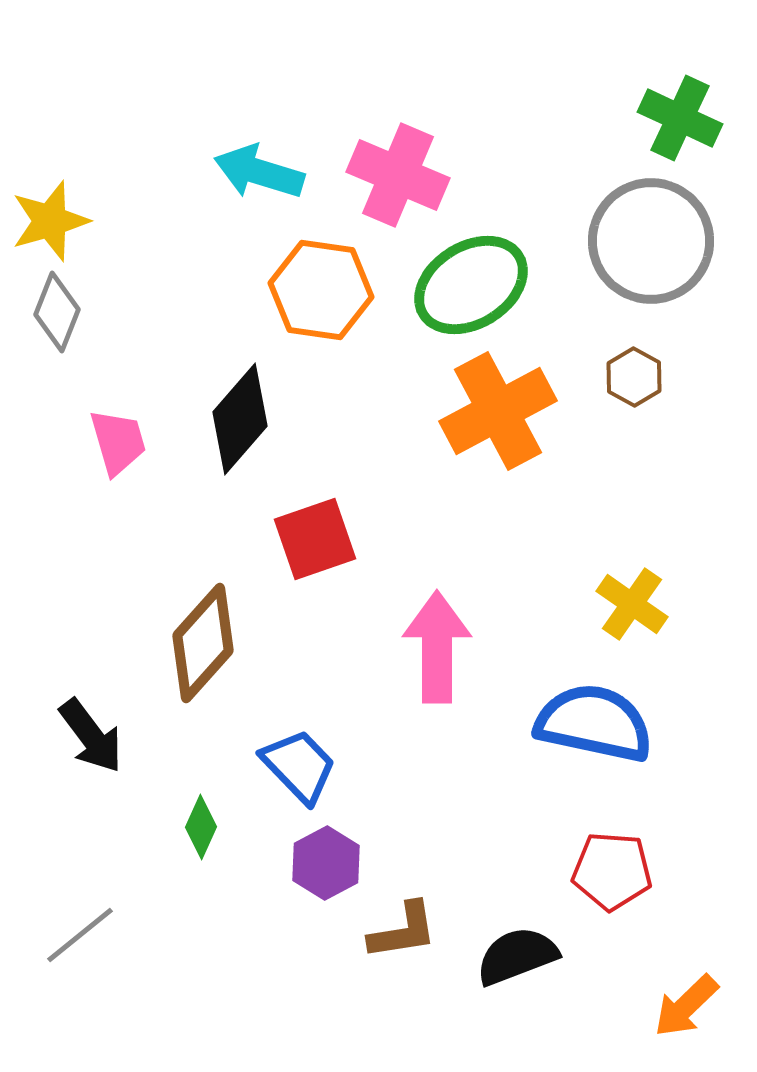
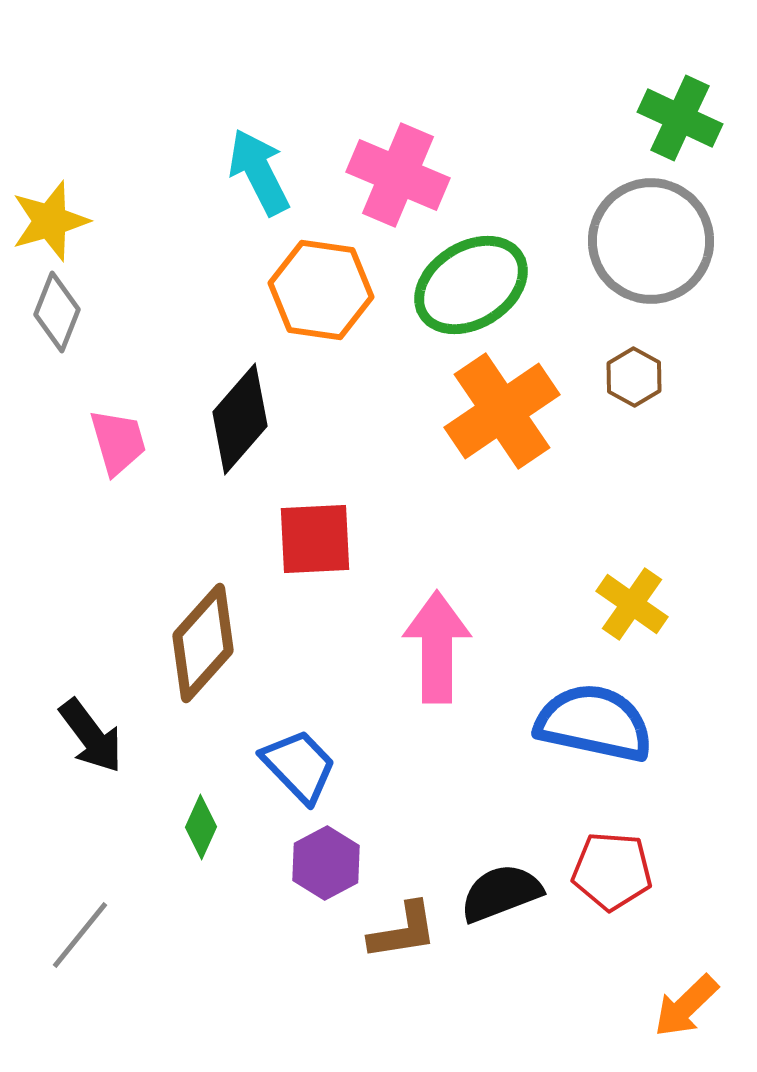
cyan arrow: rotated 46 degrees clockwise
orange cross: moved 4 px right; rotated 6 degrees counterclockwise
red square: rotated 16 degrees clockwise
gray line: rotated 12 degrees counterclockwise
black semicircle: moved 16 px left, 63 px up
